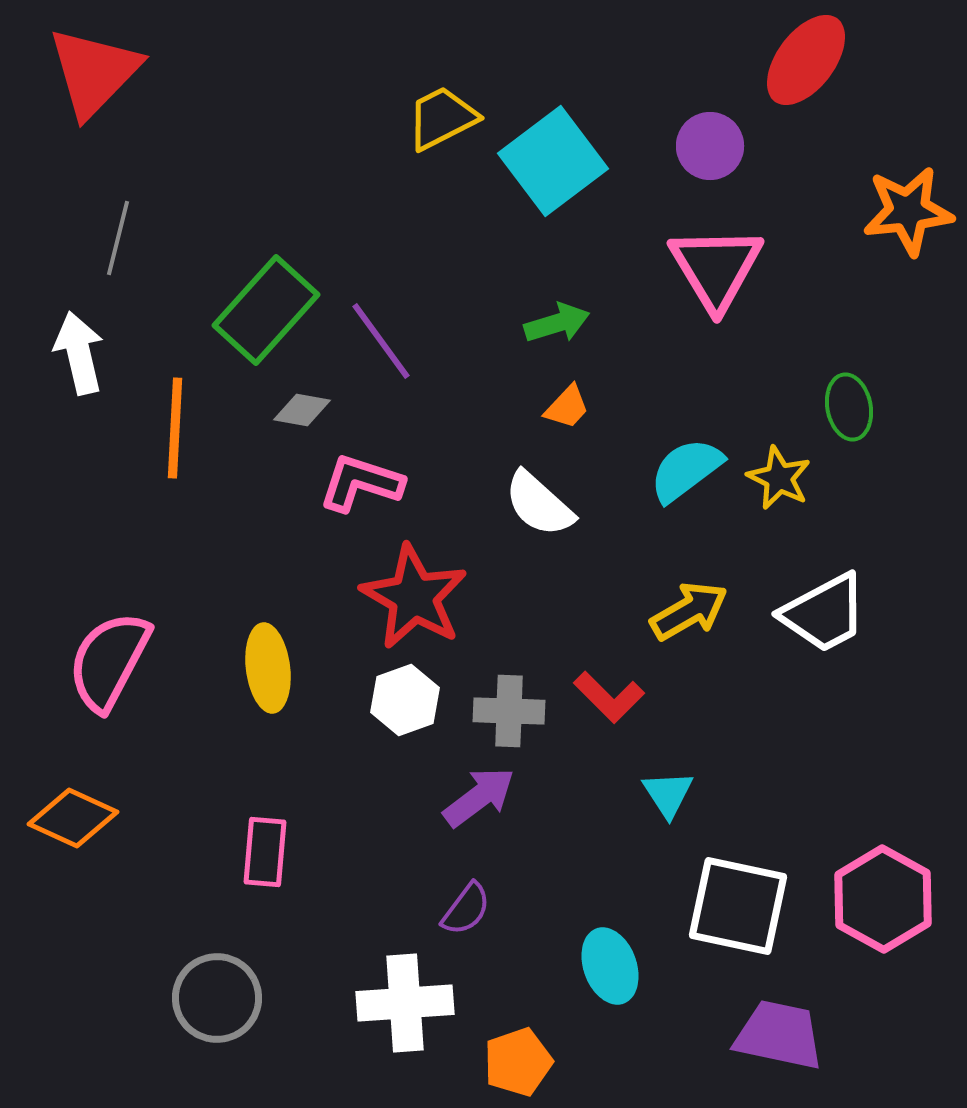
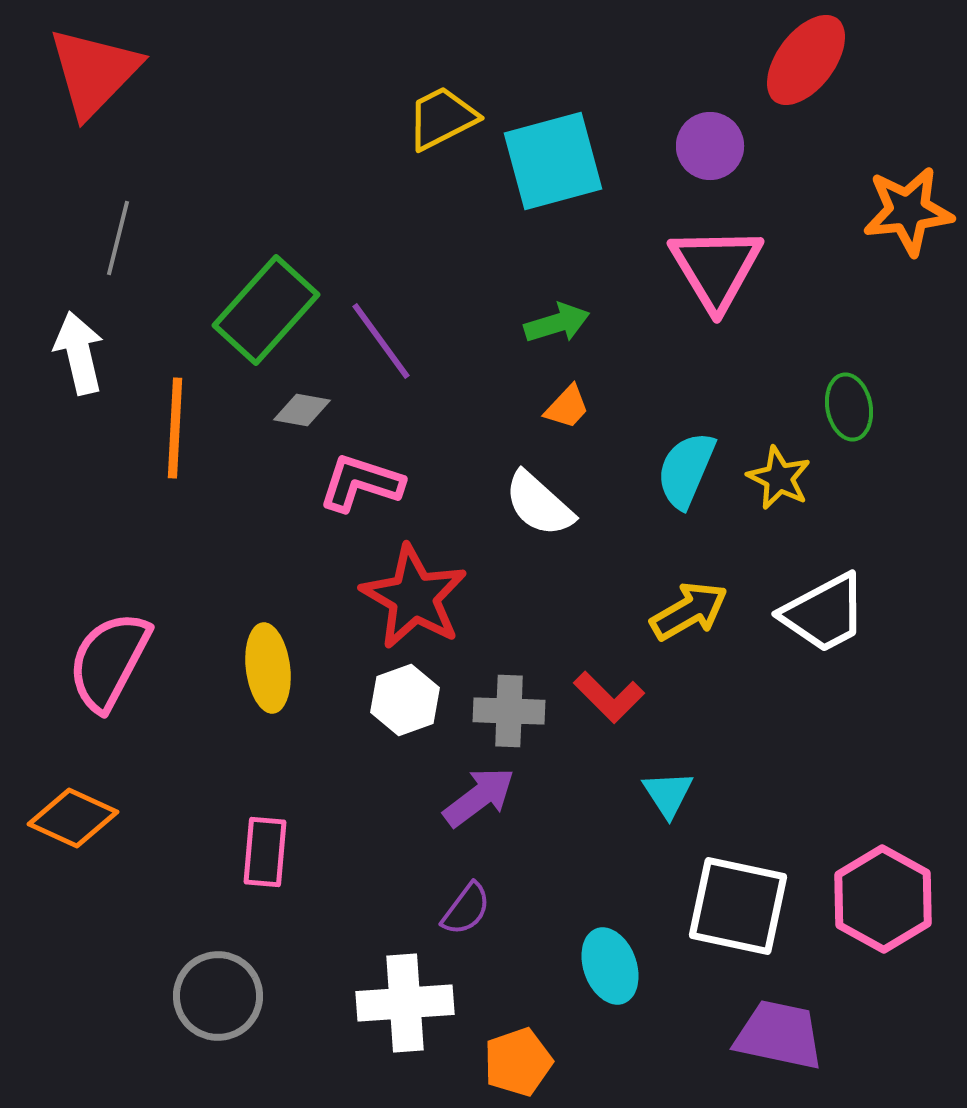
cyan square: rotated 22 degrees clockwise
cyan semicircle: rotated 30 degrees counterclockwise
gray circle: moved 1 px right, 2 px up
